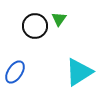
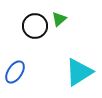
green triangle: rotated 14 degrees clockwise
